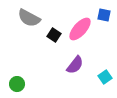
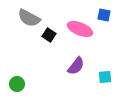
pink ellipse: rotated 70 degrees clockwise
black square: moved 5 px left
purple semicircle: moved 1 px right, 1 px down
cyan square: rotated 32 degrees clockwise
